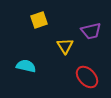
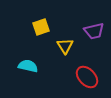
yellow square: moved 2 px right, 7 px down
purple trapezoid: moved 3 px right
cyan semicircle: moved 2 px right
